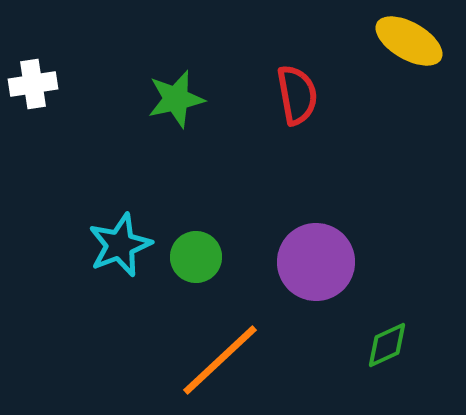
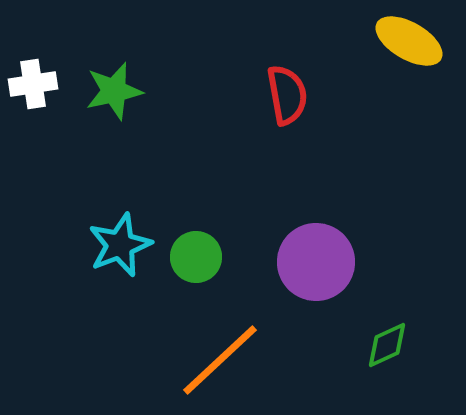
red semicircle: moved 10 px left
green star: moved 62 px left, 8 px up
